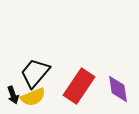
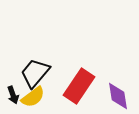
purple diamond: moved 7 px down
yellow semicircle: rotated 15 degrees counterclockwise
